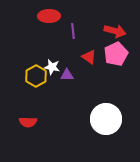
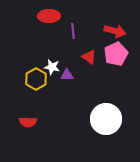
yellow hexagon: moved 3 px down
